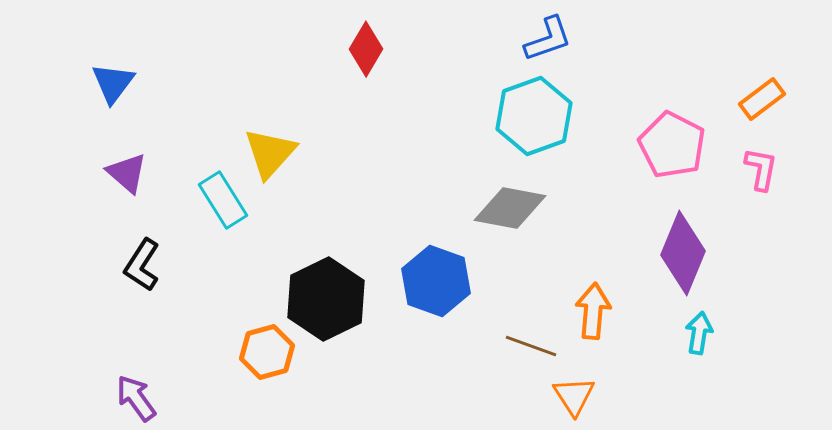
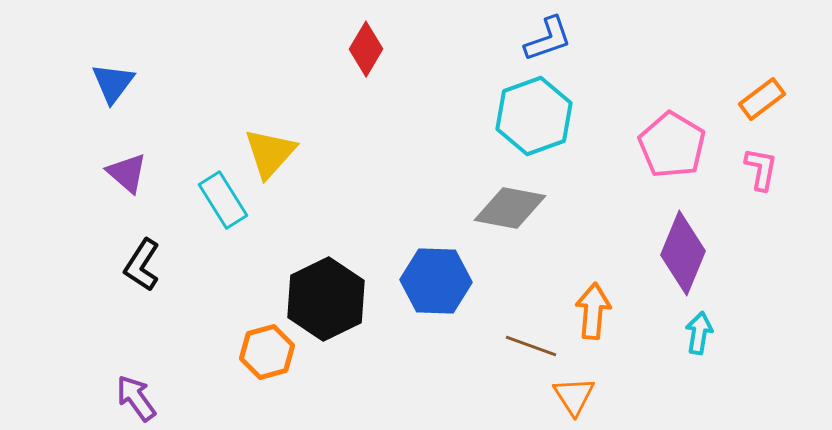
pink pentagon: rotated 4 degrees clockwise
blue hexagon: rotated 18 degrees counterclockwise
